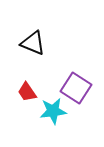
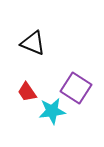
cyan star: moved 1 px left
